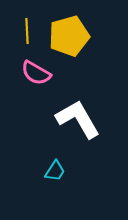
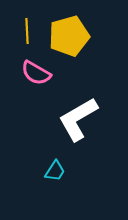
white L-shape: rotated 90 degrees counterclockwise
